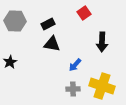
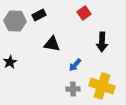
black rectangle: moved 9 px left, 9 px up
